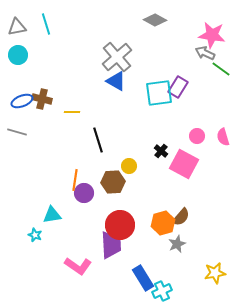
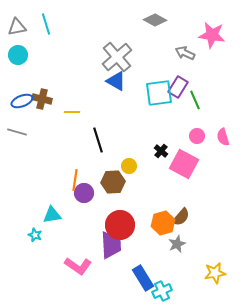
gray arrow: moved 20 px left
green line: moved 26 px left, 31 px down; rotated 30 degrees clockwise
